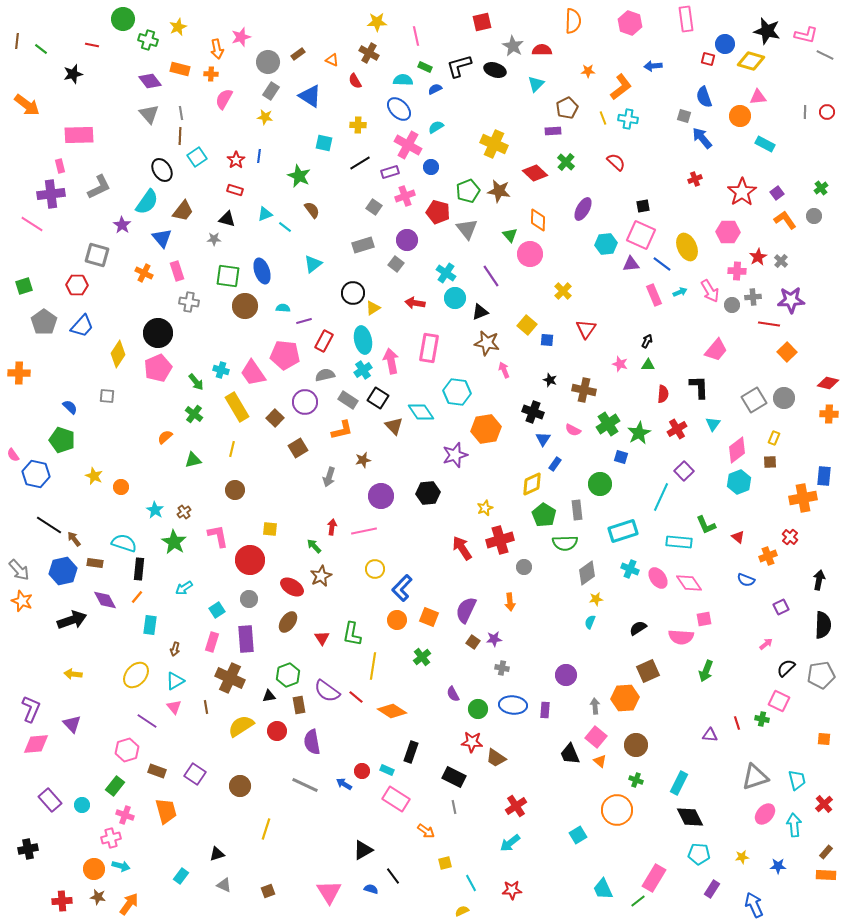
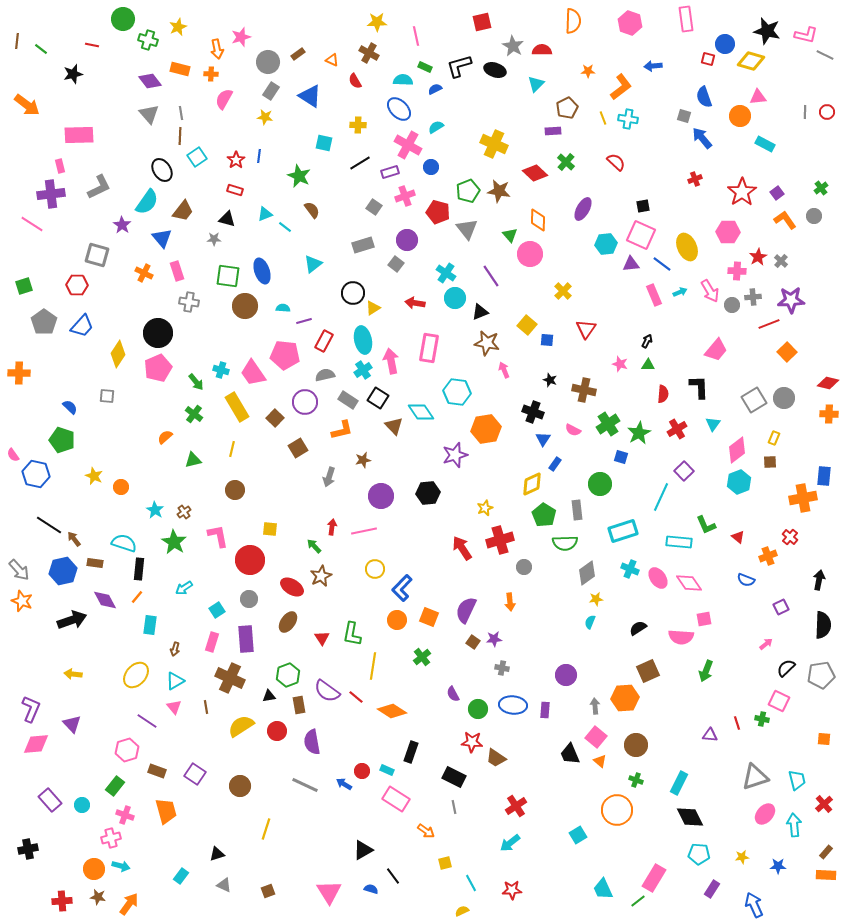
red line at (769, 324): rotated 30 degrees counterclockwise
